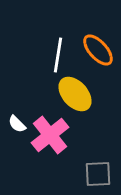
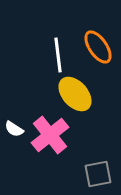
orange ellipse: moved 3 px up; rotated 8 degrees clockwise
white line: rotated 16 degrees counterclockwise
white semicircle: moved 3 px left, 5 px down; rotated 12 degrees counterclockwise
gray square: rotated 8 degrees counterclockwise
